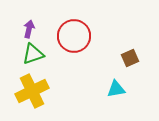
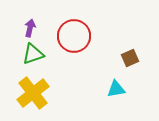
purple arrow: moved 1 px right, 1 px up
yellow cross: moved 1 px right, 2 px down; rotated 12 degrees counterclockwise
